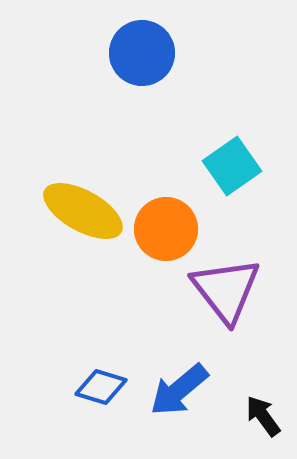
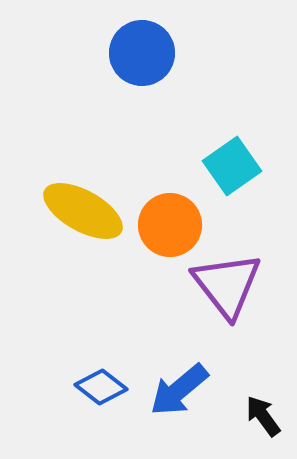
orange circle: moved 4 px right, 4 px up
purple triangle: moved 1 px right, 5 px up
blue diamond: rotated 21 degrees clockwise
